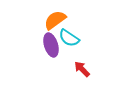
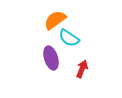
purple ellipse: moved 13 px down
red arrow: rotated 66 degrees clockwise
